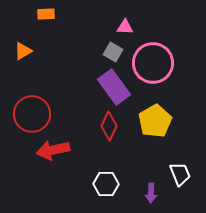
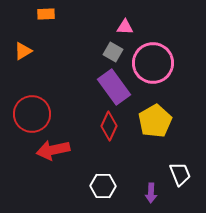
white hexagon: moved 3 px left, 2 px down
